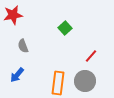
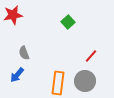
green square: moved 3 px right, 6 px up
gray semicircle: moved 1 px right, 7 px down
